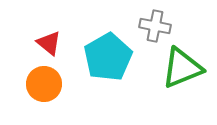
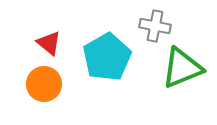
cyan pentagon: moved 1 px left
